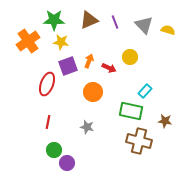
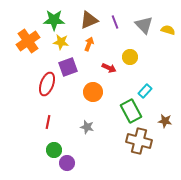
orange arrow: moved 17 px up
purple square: moved 1 px down
green rectangle: rotated 50 degrees clockwise
